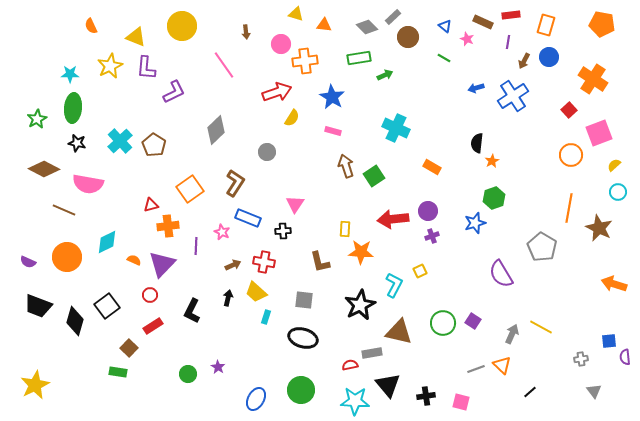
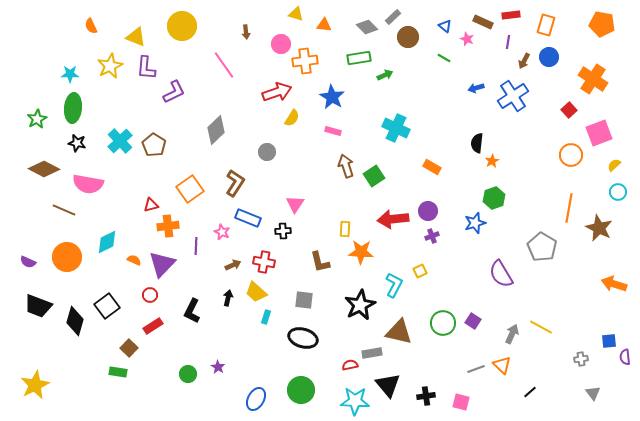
gray triangle at (594, 391): moved 1 px left, 2 px down
